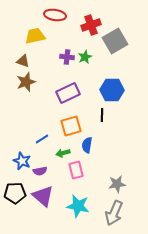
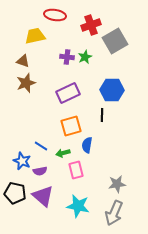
brown star: moved 1 px down
blue line: moved 1 px left, 7 px down; rotated 64 degrees clockwise
black pentagon: rotated 15 degrees clockwise
